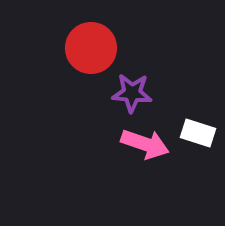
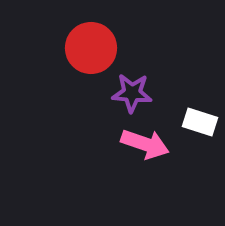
white rectangle: moved 2 px right, 11 px up
